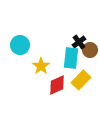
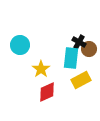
black cross: rotated 24 degrees counterclockwise
brown circle: moved 1 px left, 1 px up
yellow star: moved 3 px down
yellow rectangle: rotated 18 degrees clockwise
red diamond: moved 10 px left, 7 px down
